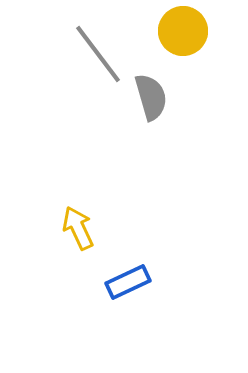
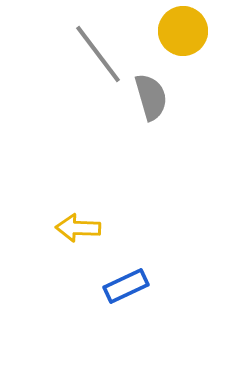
yellow arrow: rotated 63 degrees counterclockwise
blue rectangle: moved 2 px left, 4 px down
